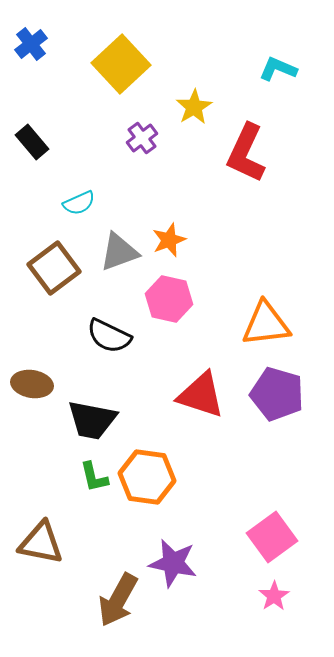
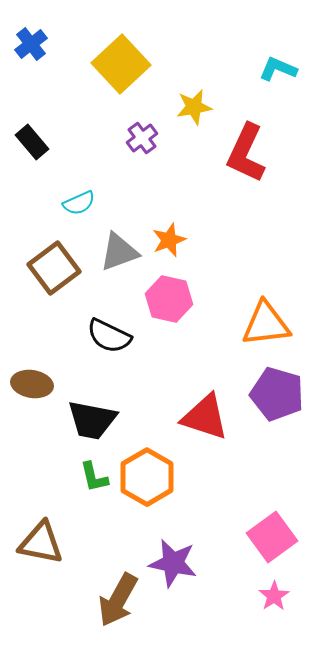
yellow star: rotated 21 degrees clockwise
red triangle: moved 4 px right, 22 px down
orange hexagon: rotated 22 degrees clockwise
